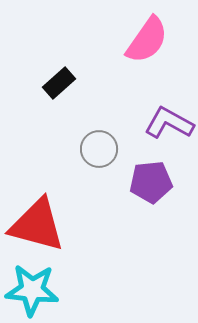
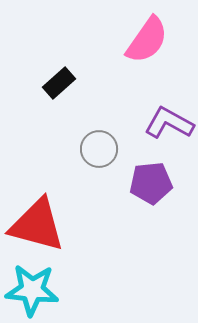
purple pentagon: moved 1 px down
